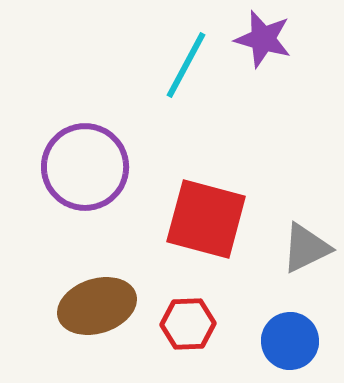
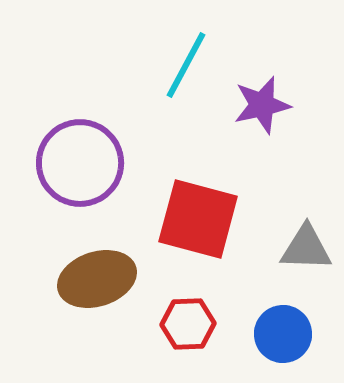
purple star: moved 1 px left, 66 px down; rotated 28 degrees counterclockwise
purple circle: moved 5 px left, 4 px up
red square: moved 8 px left
gray triangle: rotated 28 degrees clockwise
brown ellipse: moved 27 px up
blue circle: moved 7 px left, 7 px up
